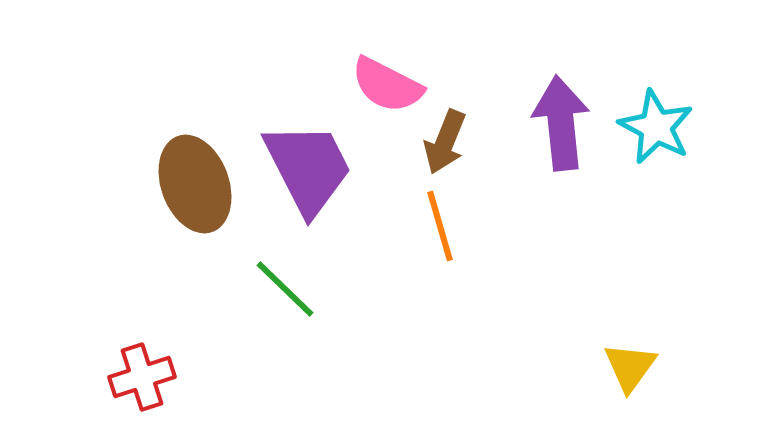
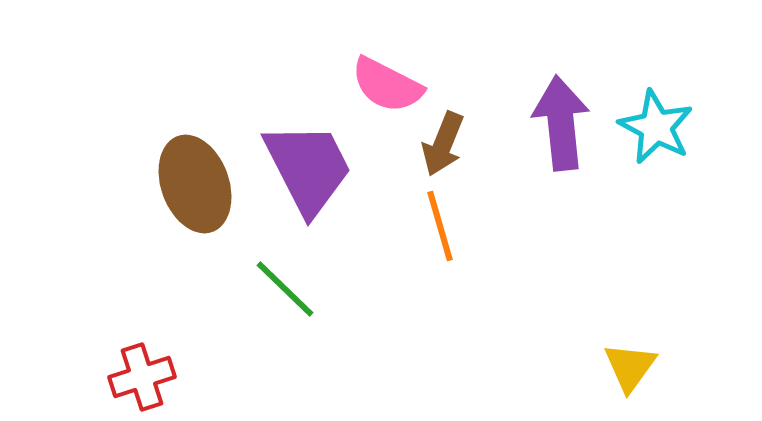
brown arrow: moved 2 px left, 2 px down
